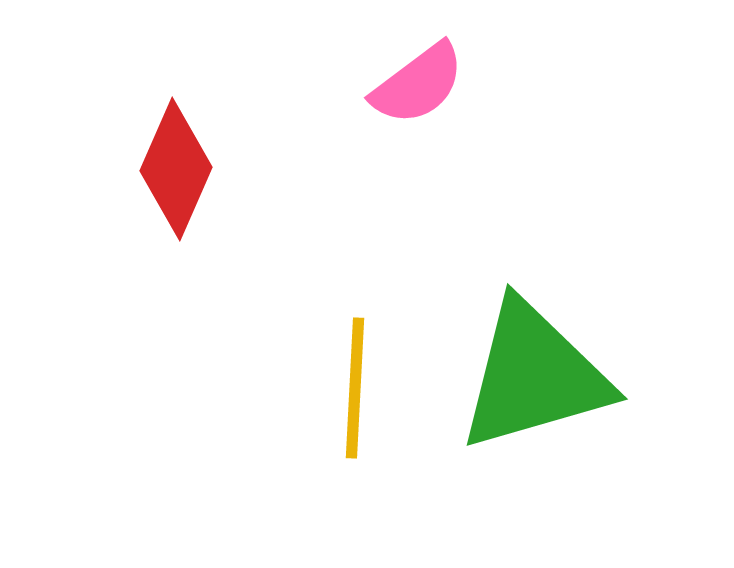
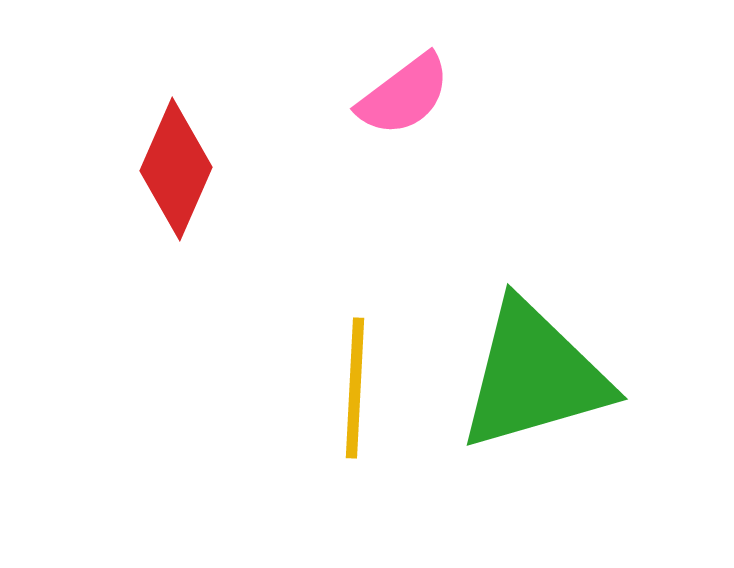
pink semicircle: moved 14 px left, 11 px down
